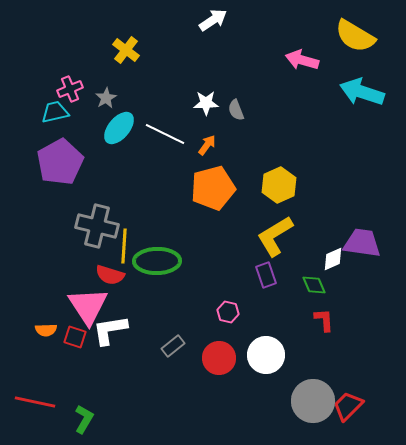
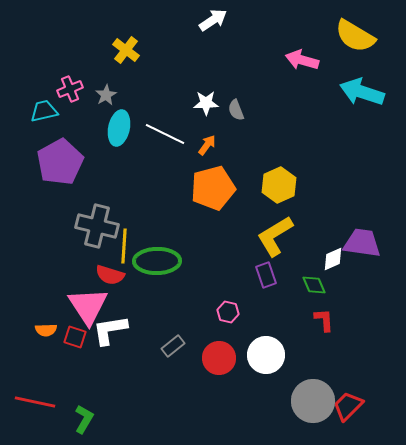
gray star: moved 3 px up
cyan trapezoid: moved 11 px left, 1 px up
cyan ellipse: rotated 28 degrees counterclockwise
